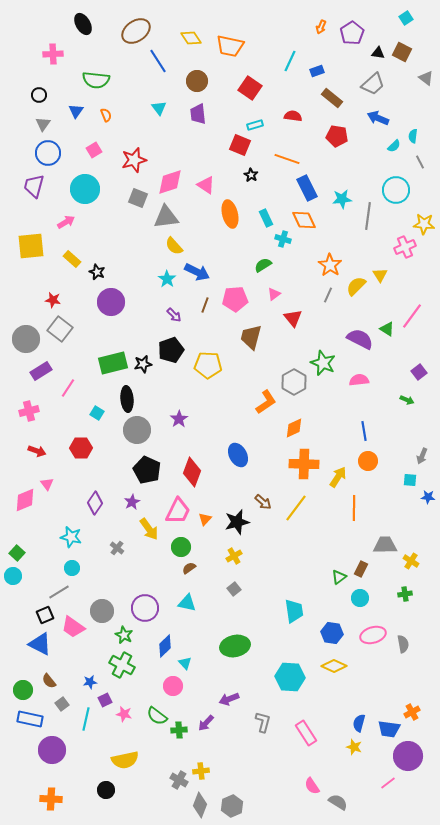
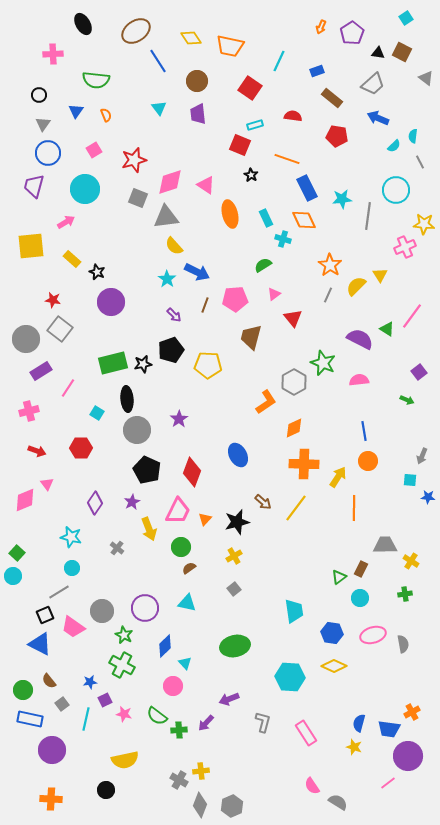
cyan line at (290, 61): moved 11 px left
yellow arrow at (149, 529): rotated 15 degrees clockwise
